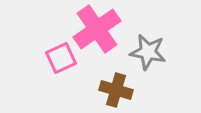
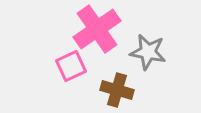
pink square: moved 10 px right, 8 px down
brown cross: moved 1 px right
